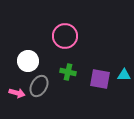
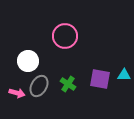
green cross: moved 12 px down; rotated 21 degrees clockwise
